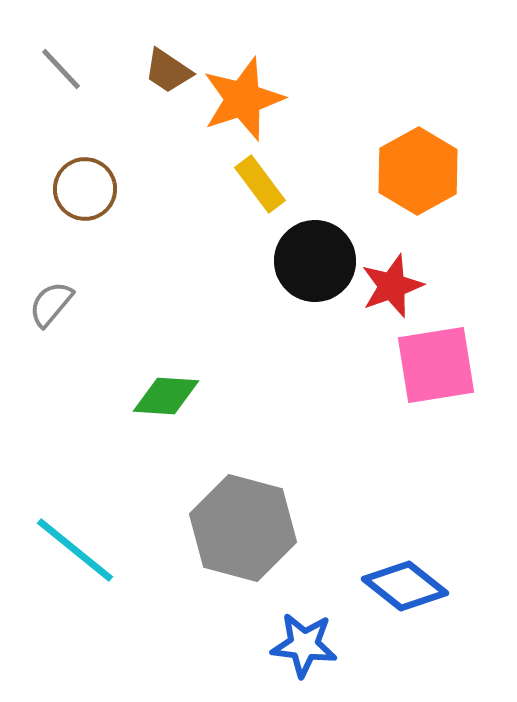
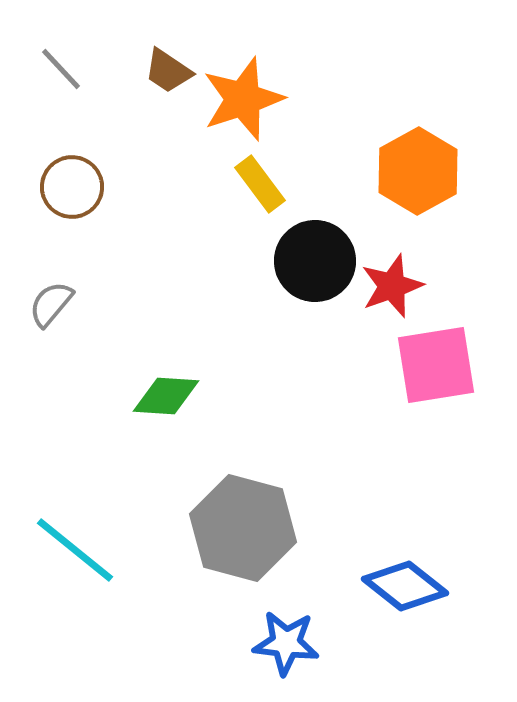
brown circle: moved 13 px left, 2 px up
blue star: moved 18 px left, 2 px up
